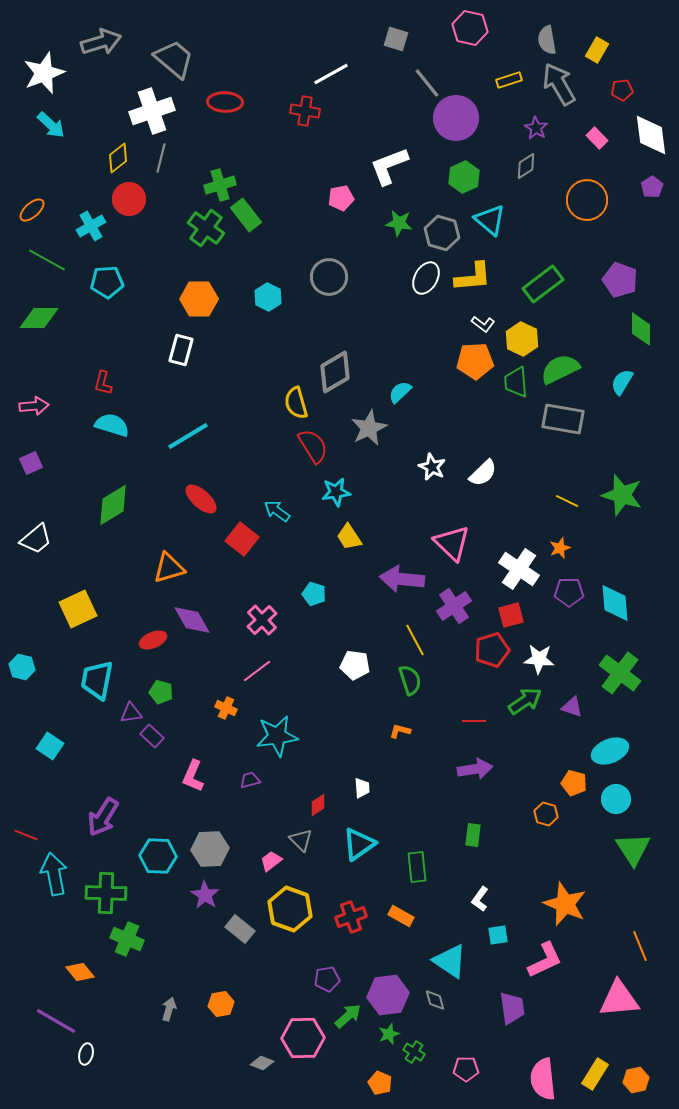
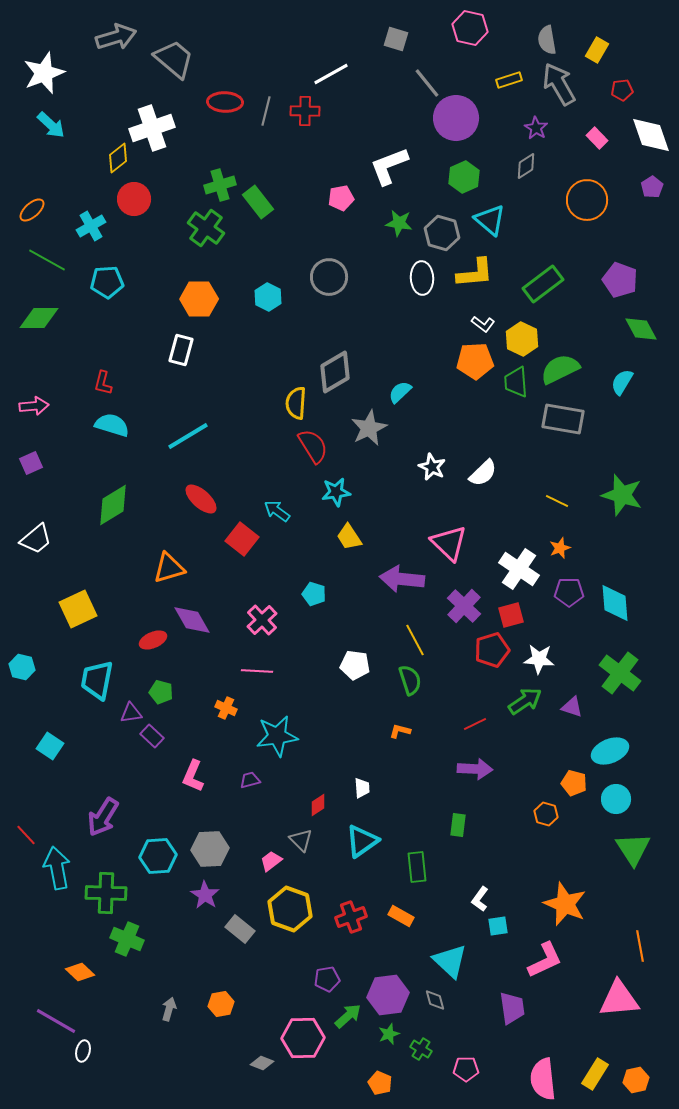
gray arrow at (101, 42): moved 15 px right, 5 px up
white cross at (152, 111): moved 17 px down
red cross at (305, 111): rotated 8 degrees counterclockwise
white diamond at (651, 135): rotated 12 degrees counterclockwise
gray line at (161, 158): moved 105 px right, 47 px up
red circle at (129, 199): moved 5 px right
green rectangle at (246, 215): moved 12 px right, 13 px up
yellow L-shape at (473, 277): moved 2 px right, 4 px up
white ellipse at (426, 278): moved 4 px left; rotated 32 degrees counterclockwise
green diamond at (641, 329): rotated 28 degrees counterclockwise
yellow semicircle at (296, 403): rotated 20 degrees clockwise
yellow line at (567, 501): moved 10 px left
pink triangle at (452, 543): moved 3 px left
purple cross at (454, 606): moved 10 px right; rotated 12 degrees counterclockwise
pink line at (257, 671): rotated 40 degrees clockwise
red line at (474, 721): moved 1 px right, 3 px down; rotated 25 degrees counterclockwise
purple arrow at (475, 769): rotated 12 degrees clockwise
red line at (26, 835): rotated 25 degrees clockwise
green rectangle at (473, 835): moved 15 px left, 10 px up
cyan triangle at (359, 844): moved 3 px right, 3 px up
cyan hexagon at (158, 856): rotated 6 degrees counterclockwise
cyan arrow at (54, 874): moved 3 px right, 6 px up
cyan square at (498, 935): moved 9 px up
orange line at (640, 946): rotated 12 degrees clockwise
cyan triangle at (450, 961): rotated 9 degrees clockwise
orange diamond at (80, 972): rotated 8 degrees counterclockwise
green cross at (414, 1052): moved 7 px right, 3 px up
white ellipse at (86, 1054): moved 3 px left, 3 px up
